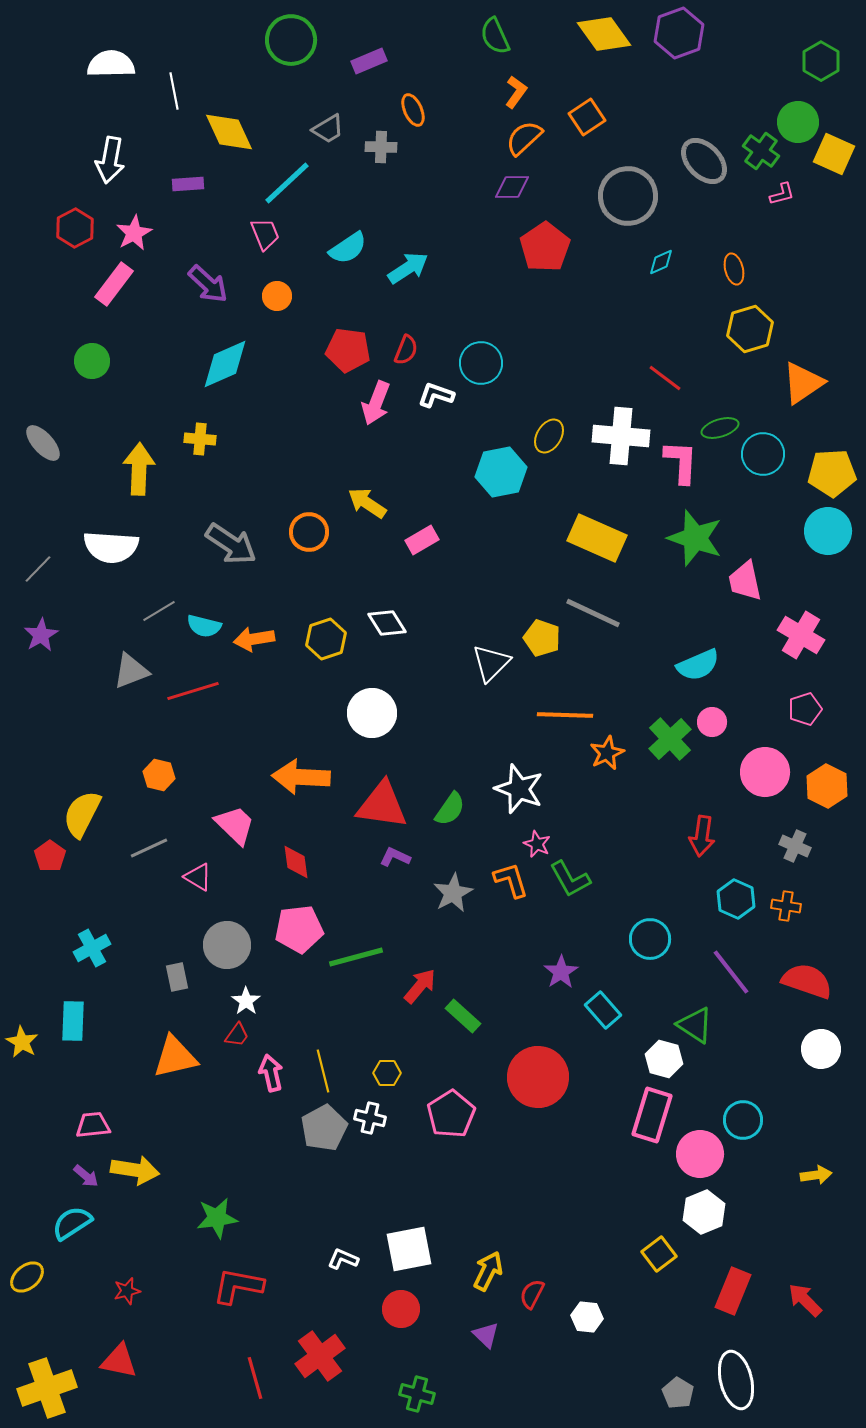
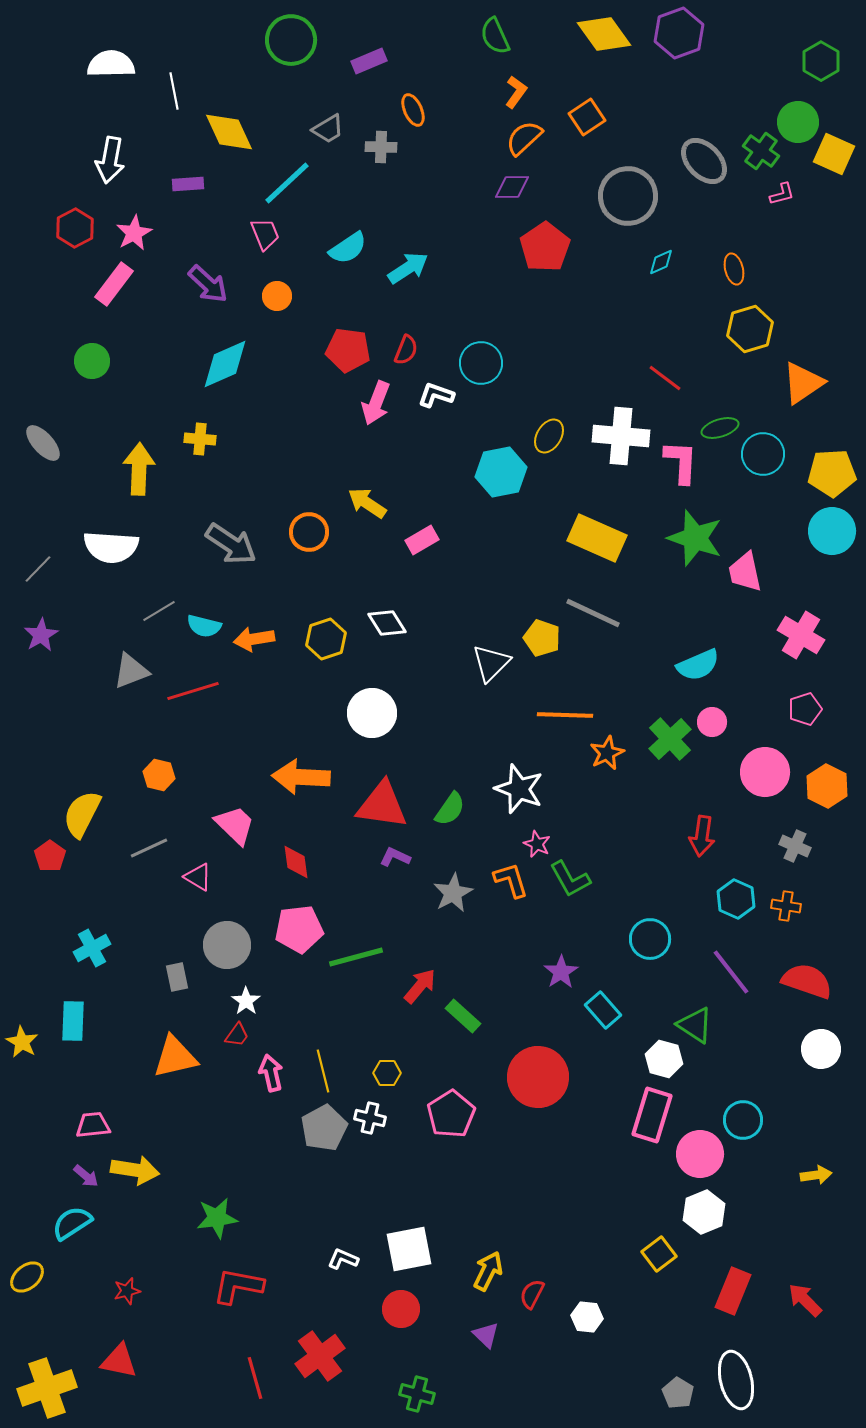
cyan circle at (828, 531): moved 4 px right
pink trapezoid at (745, 581): moved 9 px up
